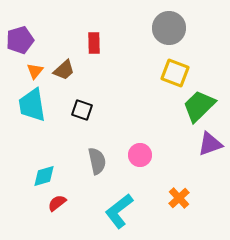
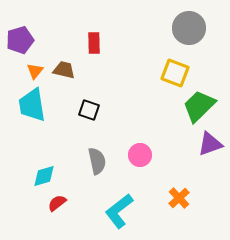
gray circle: moved 20 px right
brown trapezoid: rotated 125 degrees counterclockwise
black square: moved 7 px right
